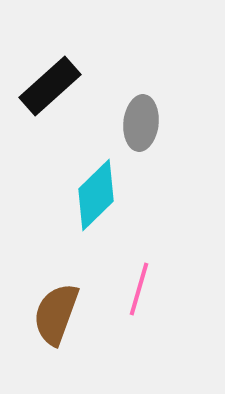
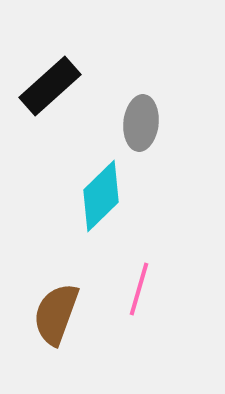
cyan diamond: moved 5 px right, 1 px down
